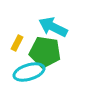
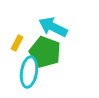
green pentagon: rotated 12 degrees clockwise
cyan ellipse: rotated 64 degrees counterclockwise
